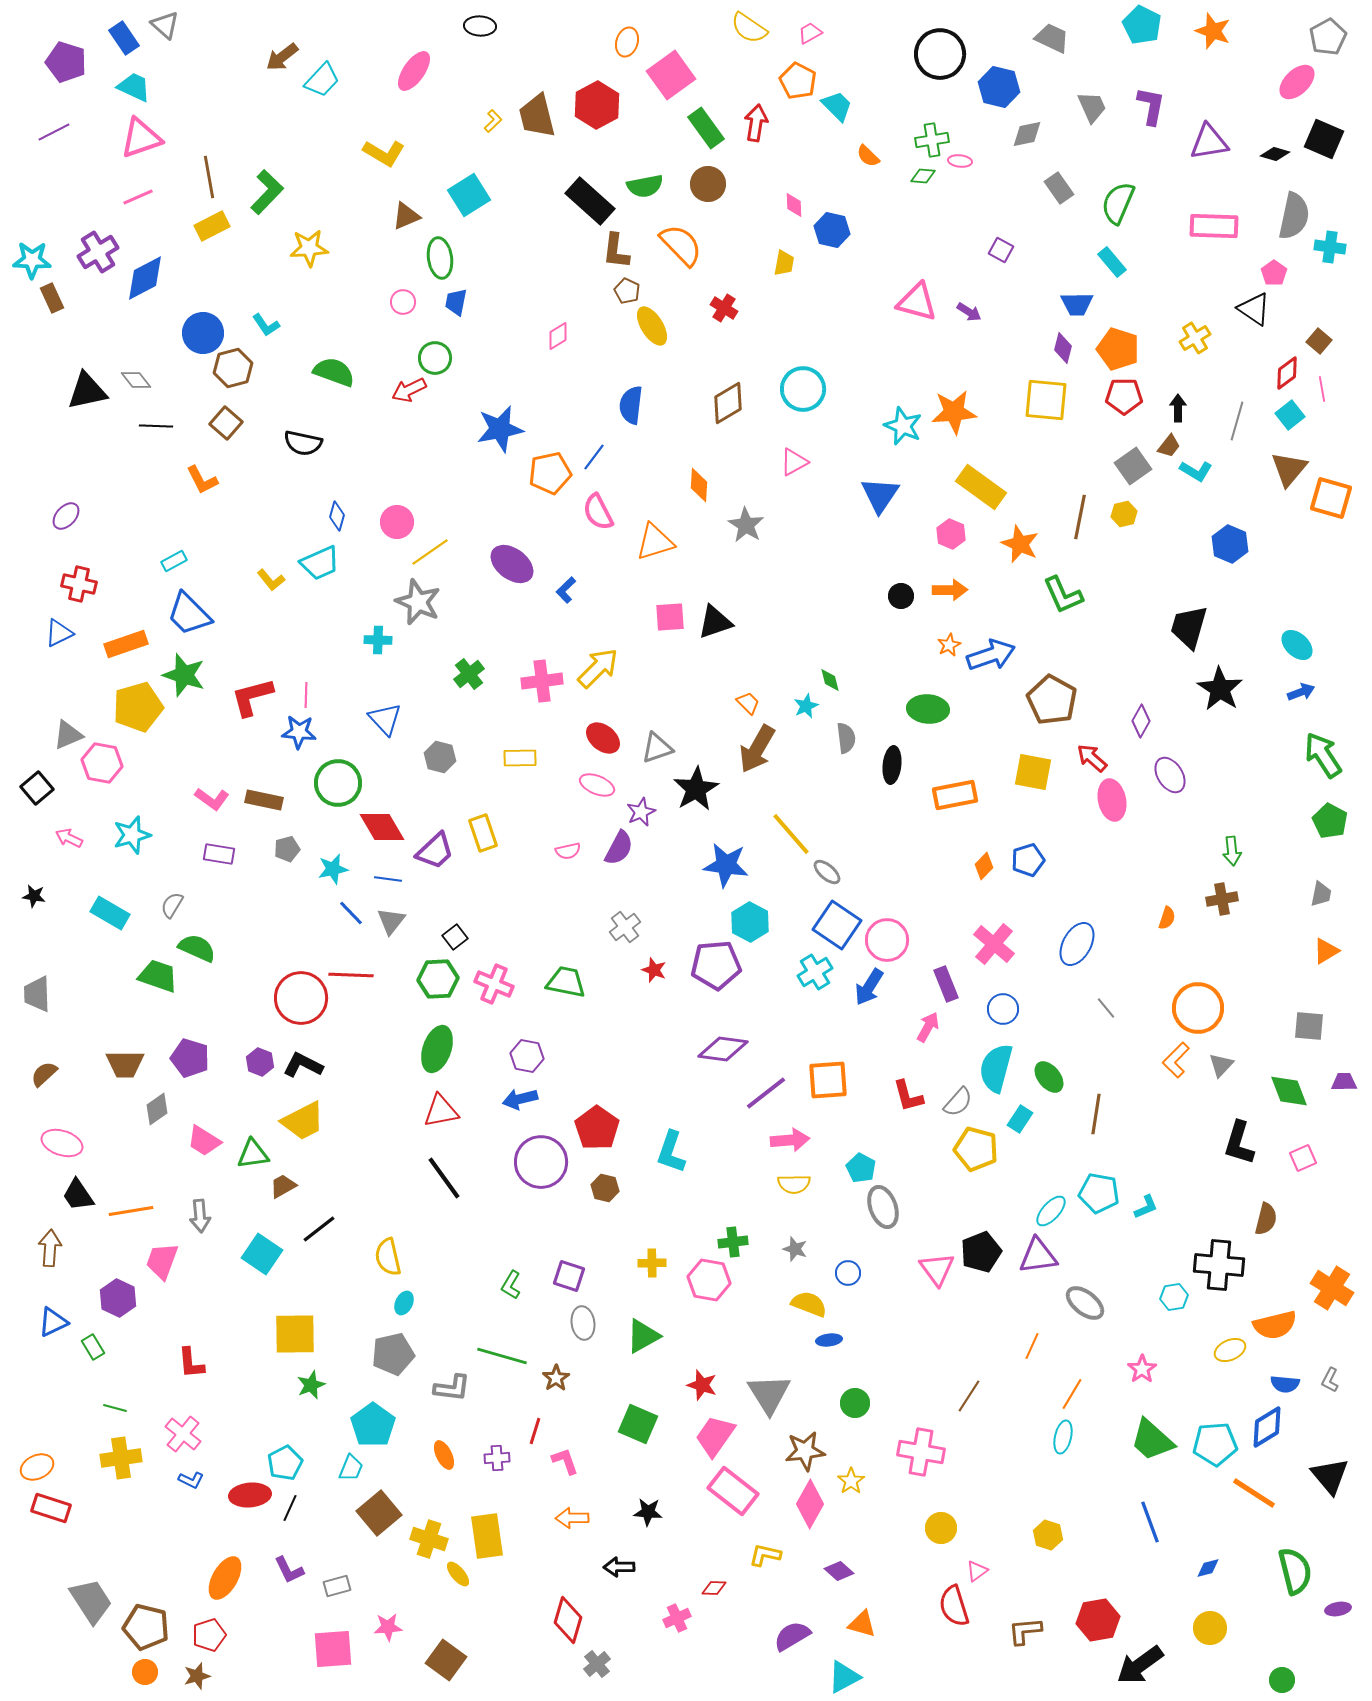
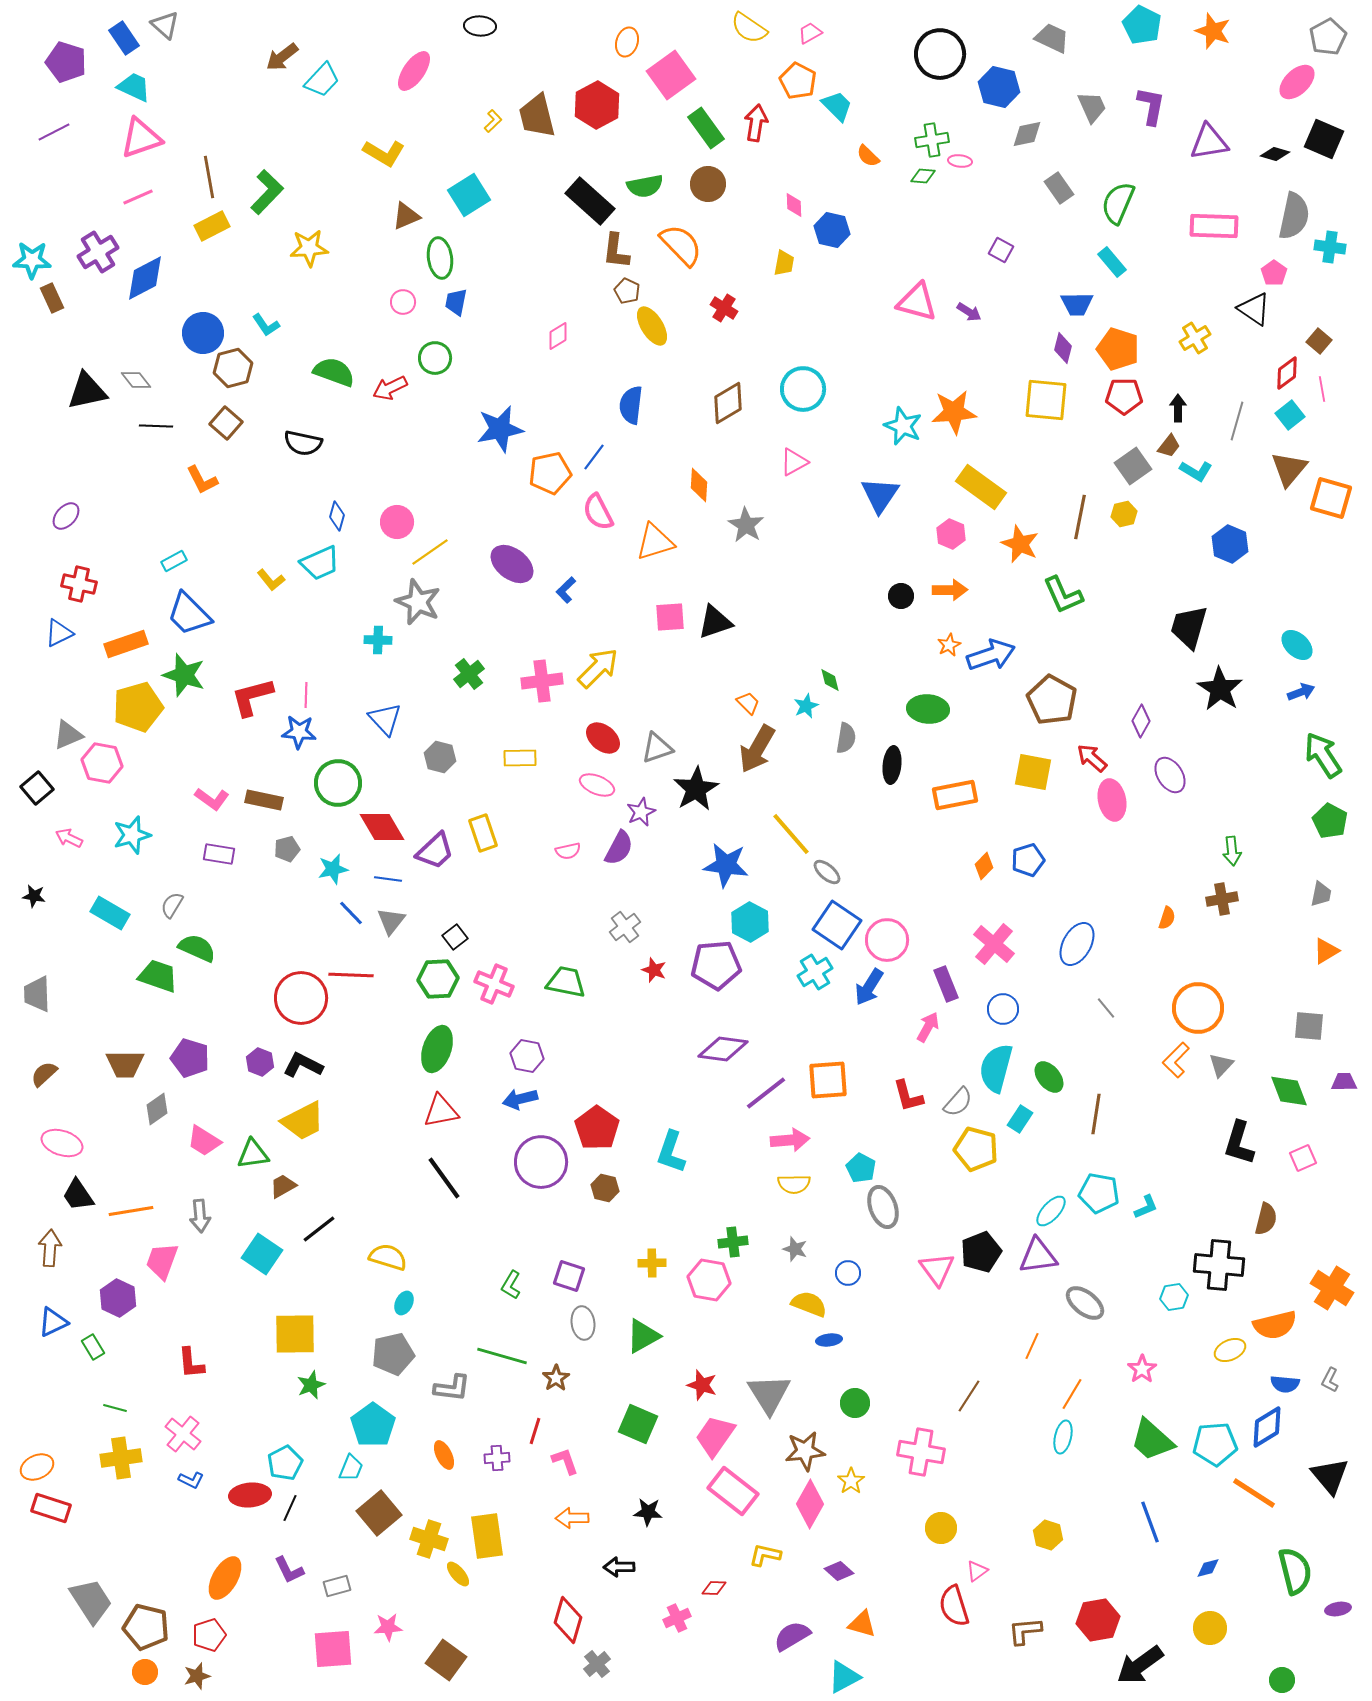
red arrow at (409, 390): moved 19 px left, 2 px up
gray semicircle at (846, 738): rotated 16 degrees clockwise
yellow semicircle at (388, 1257): rotated 120 degrees clockwise
